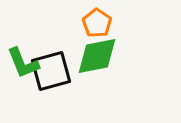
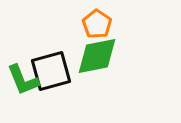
orange pentagon: moved 1 px down
green L-shape: moved 17 px down
